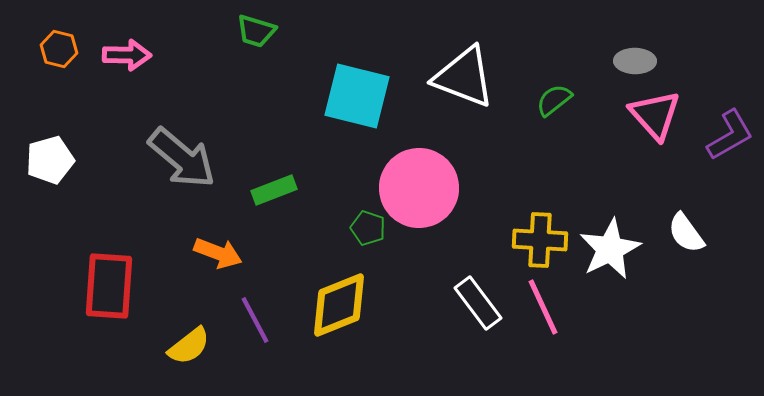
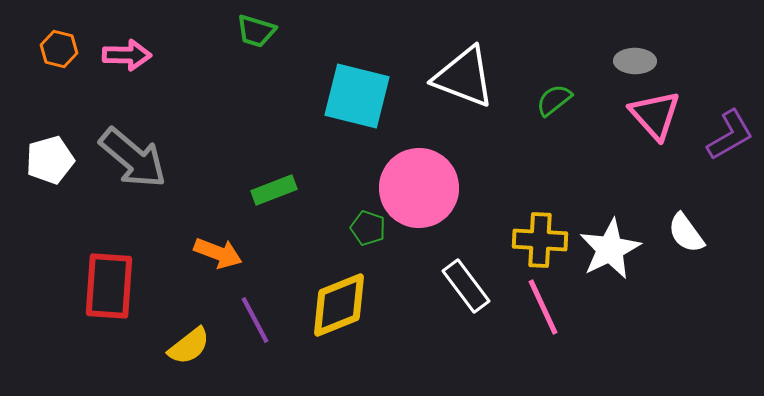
gray arrow: moved 49 px left
white rectangle: moved 12 px left, 17 px up
